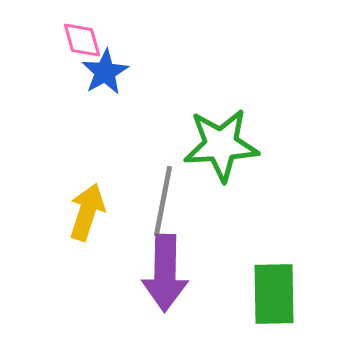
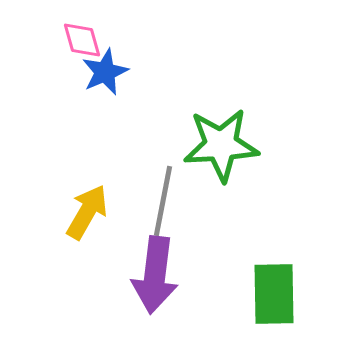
blue star: rotated 6 degrees clockwise
yellow arrow: rotated 12 degrees clockwise
purple arrow: moved 10 px left, 2 px down; rotated 6 degrees clockwise
